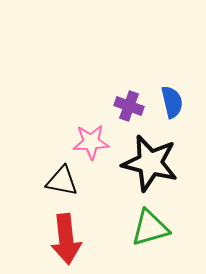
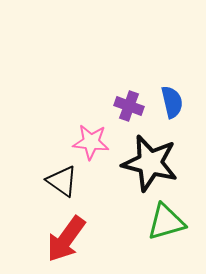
pink star: rotated 9 degrees clockwise
black triangle: rotated 24 degrees clockwise
green triangle: moved 16 px right, 6 px up
red arrow: rotated 42 degrees clockwise
